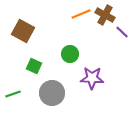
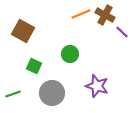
purple star: moved 5 px right, 8 px down; rotated 15 degrees clockwise
